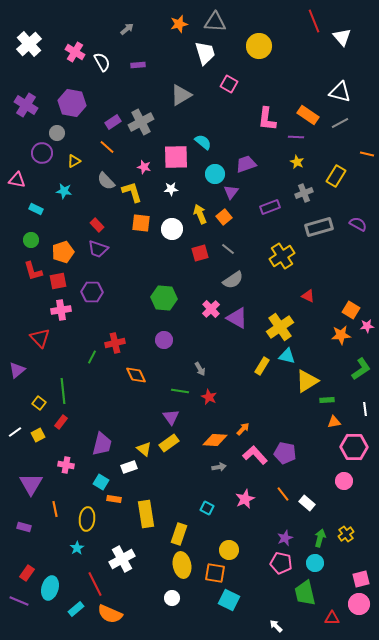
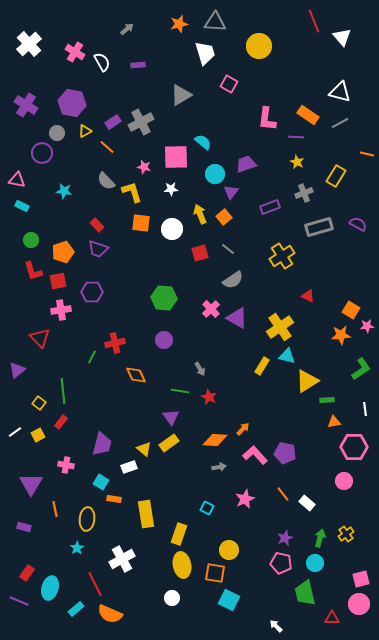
yellow triangle at (74, 161): moved 11 px right, 30 px up
cyan rectangle at (36, 209): moved 14 px left, 3 px up
